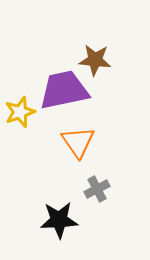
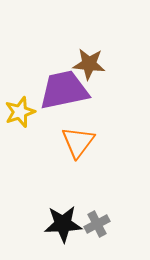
brown star: moved 6 px left, 4 px down
orange triangle: rotated 12 degrees clockwise
gray cross: moved 35 px down
black star: moved 4 px right, 4 px down
